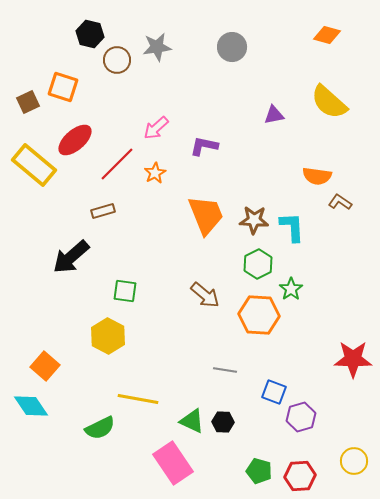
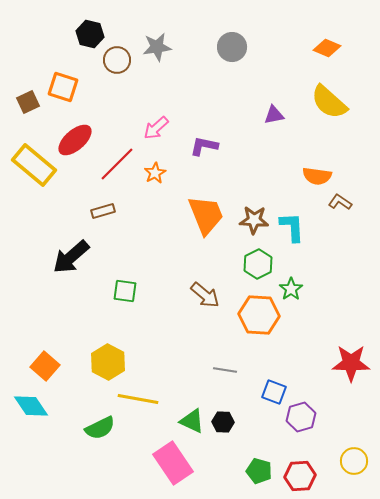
orange diamond at (327, 35): moved 13 px down; rotated 8 degrees clockwise
yellow hexagon at (108, 336): moved 26 px down
red star at (353, 359): moved 2 px left, 4 px down
